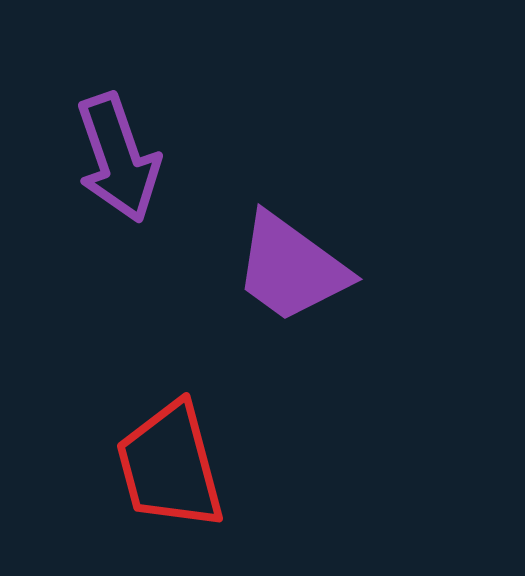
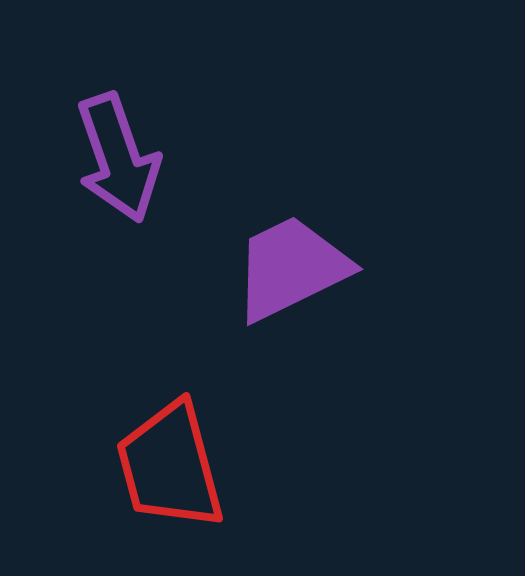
purple trapezoid: rotated 118 degrees clockwise
